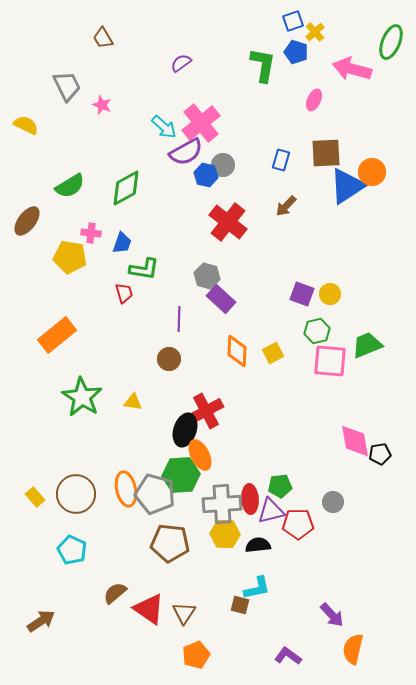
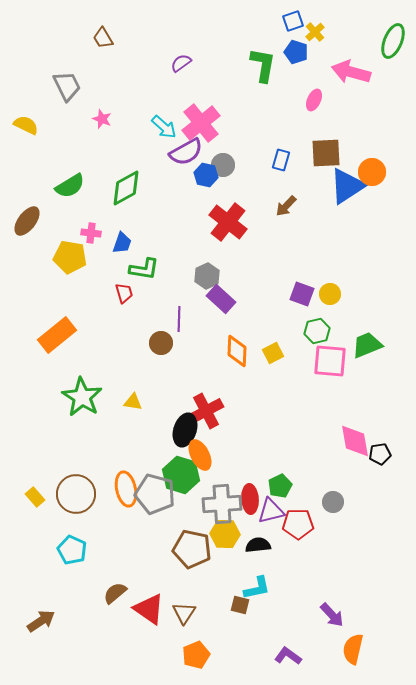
green ellipse at (391, 42): moved 2 px right, 1 px up
pink arrow at (352, 69): moved 1 px left, 3 px down
pink star at (102, 105): moved 14 px down
gray hexagon at (207, 276): rotated 20 degrees clockwise
brown circle at (169, 359): moved 8 px left, 16 px up
green hexagon at (181, 475): rotated 21 degrees clockwise
green pentagon at (280, 486): rotated 20 degrees counterclockwise
brown pentagon at (170, 543): moved 22 px right, 6 px down; rotated 6 degrees clockwise
